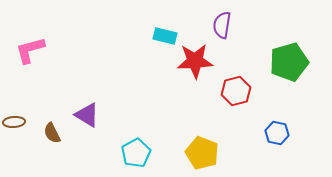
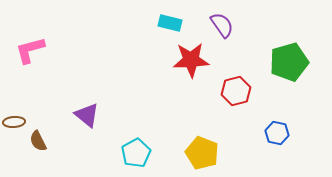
purple semicircle: rotated 136 degrees clockwise
cyan rectangle: moved 5 px right, 13 px up
red star: moved 4 px left, 1 px up
purple triangle: rotated 8 degrees clockwise
brown semicircle: moved 14 px left, 8 px down
